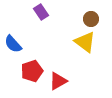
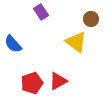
yellow triangle: moved 9 px left
red pentagon: moved 12 px down
